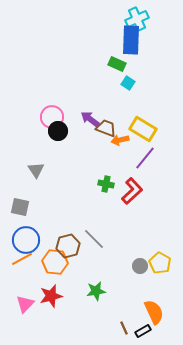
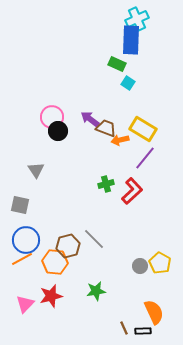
green cross: rotated 28 degrees counterclockwise
gray square: moved 2 px up
black rectangle: rotated 28 degrees clockwise
